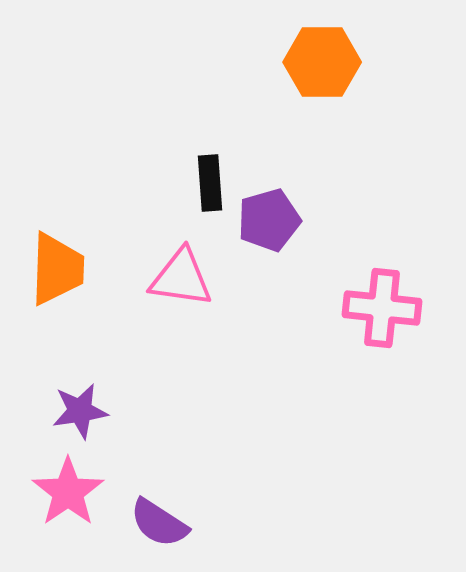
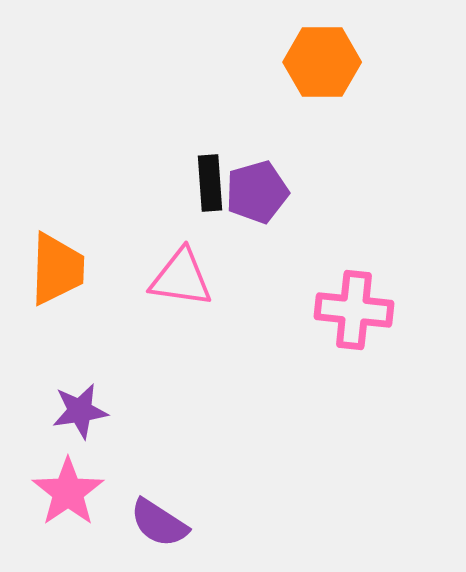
purple pentagon: moved 12 px left, 28 px up
pink cross: moved 28 px left, 2 px down
